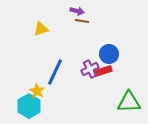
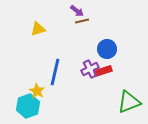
purple arrow: rotated 24 degrees clockwise
brown line: rotated 24 degrees counterclockwise
yellow triangle: moved 3 px left
blue circle: moved 2 px left, 5 px up
blue line: rotated 12 degrees counterclockwise
green triangle: rotated 20 degrees counterclockwise
cyan hexagon: moved 1 px left; rotated 10 degrees clockwise
